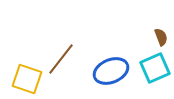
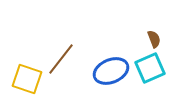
brown semicircle: moved 7 px left, 2 px down
cyan square: moved 5 px left
